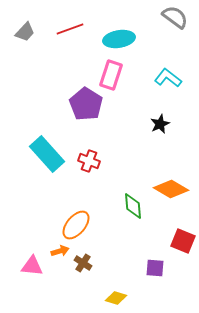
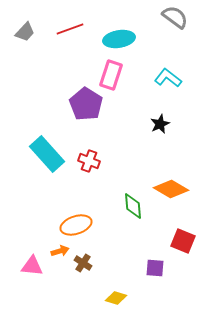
orange ellipse: rotated 32 degrees clockwise
